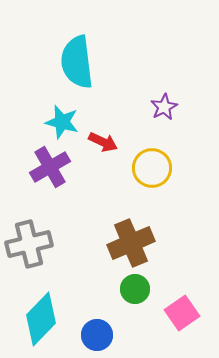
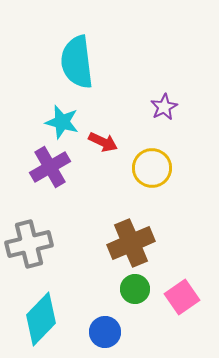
pink square: moved 16 px up
blue circle: moved 8 px right, 3 px up
